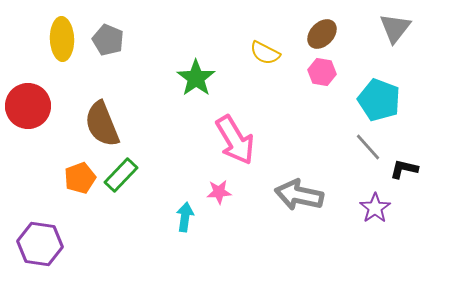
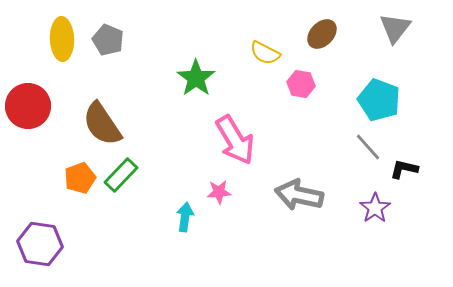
pink hexagon: moved 21 px left, 12 px down
brown semicircle: rotated 12 degrees counterclockwise
